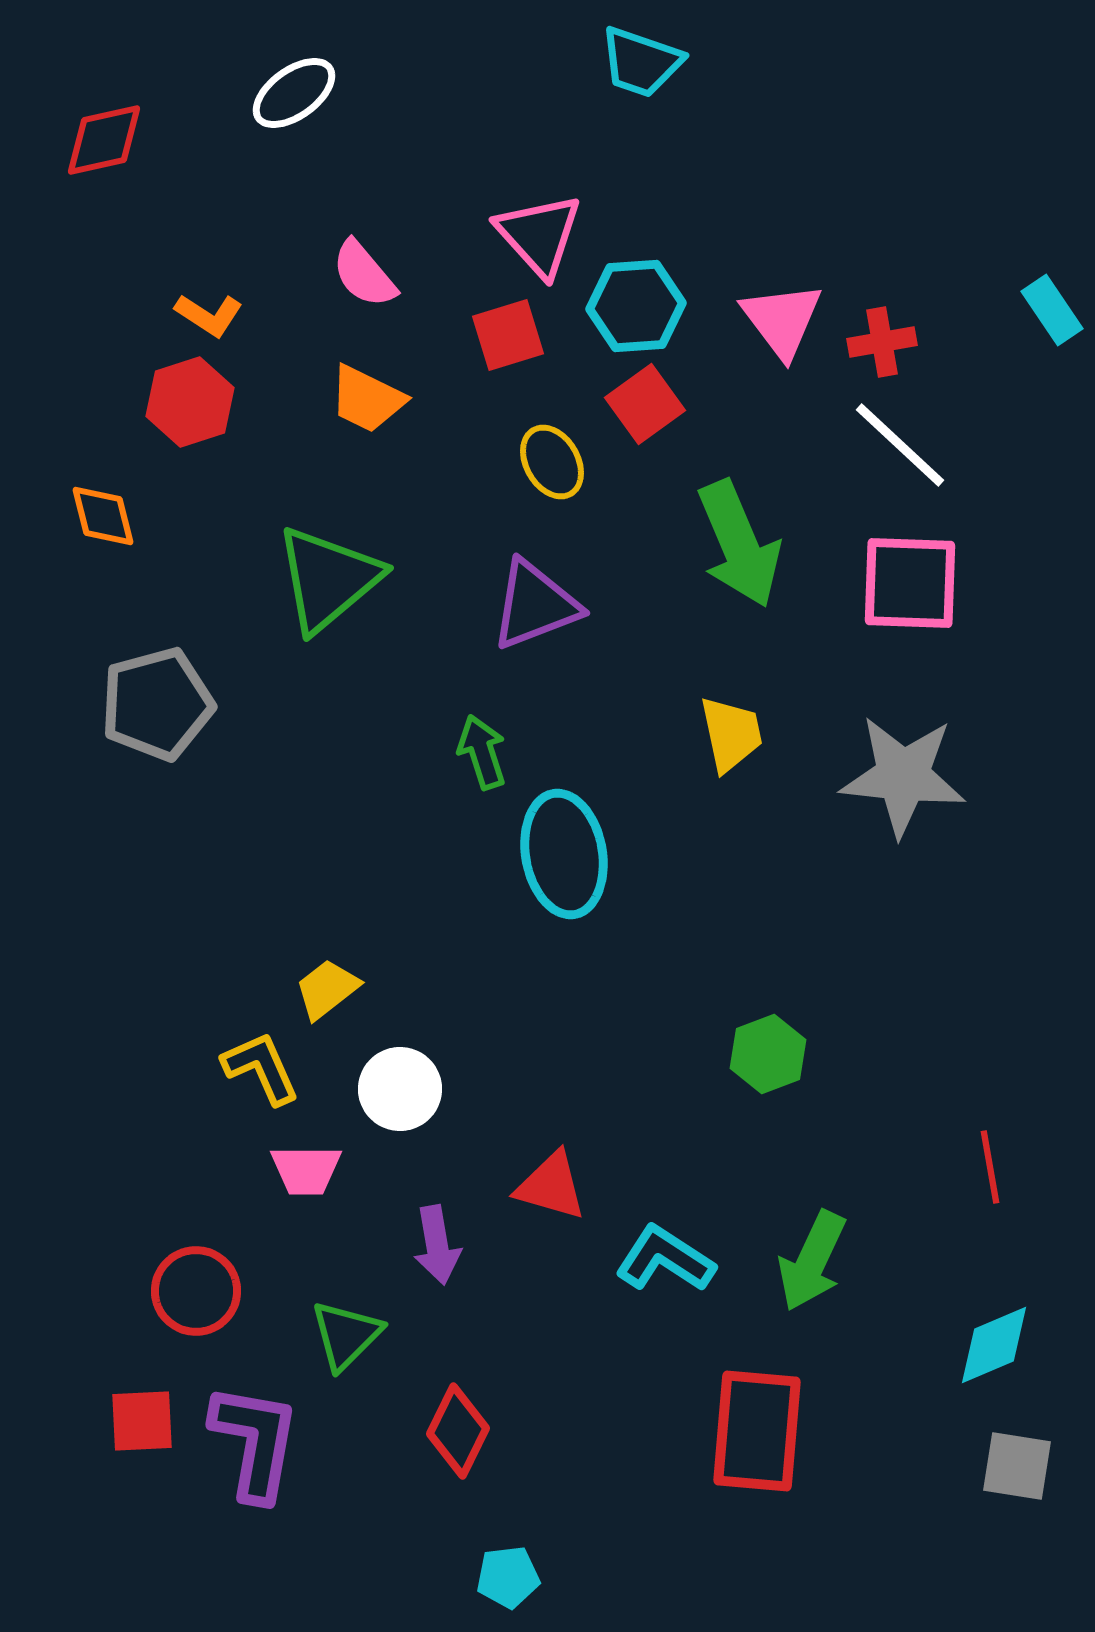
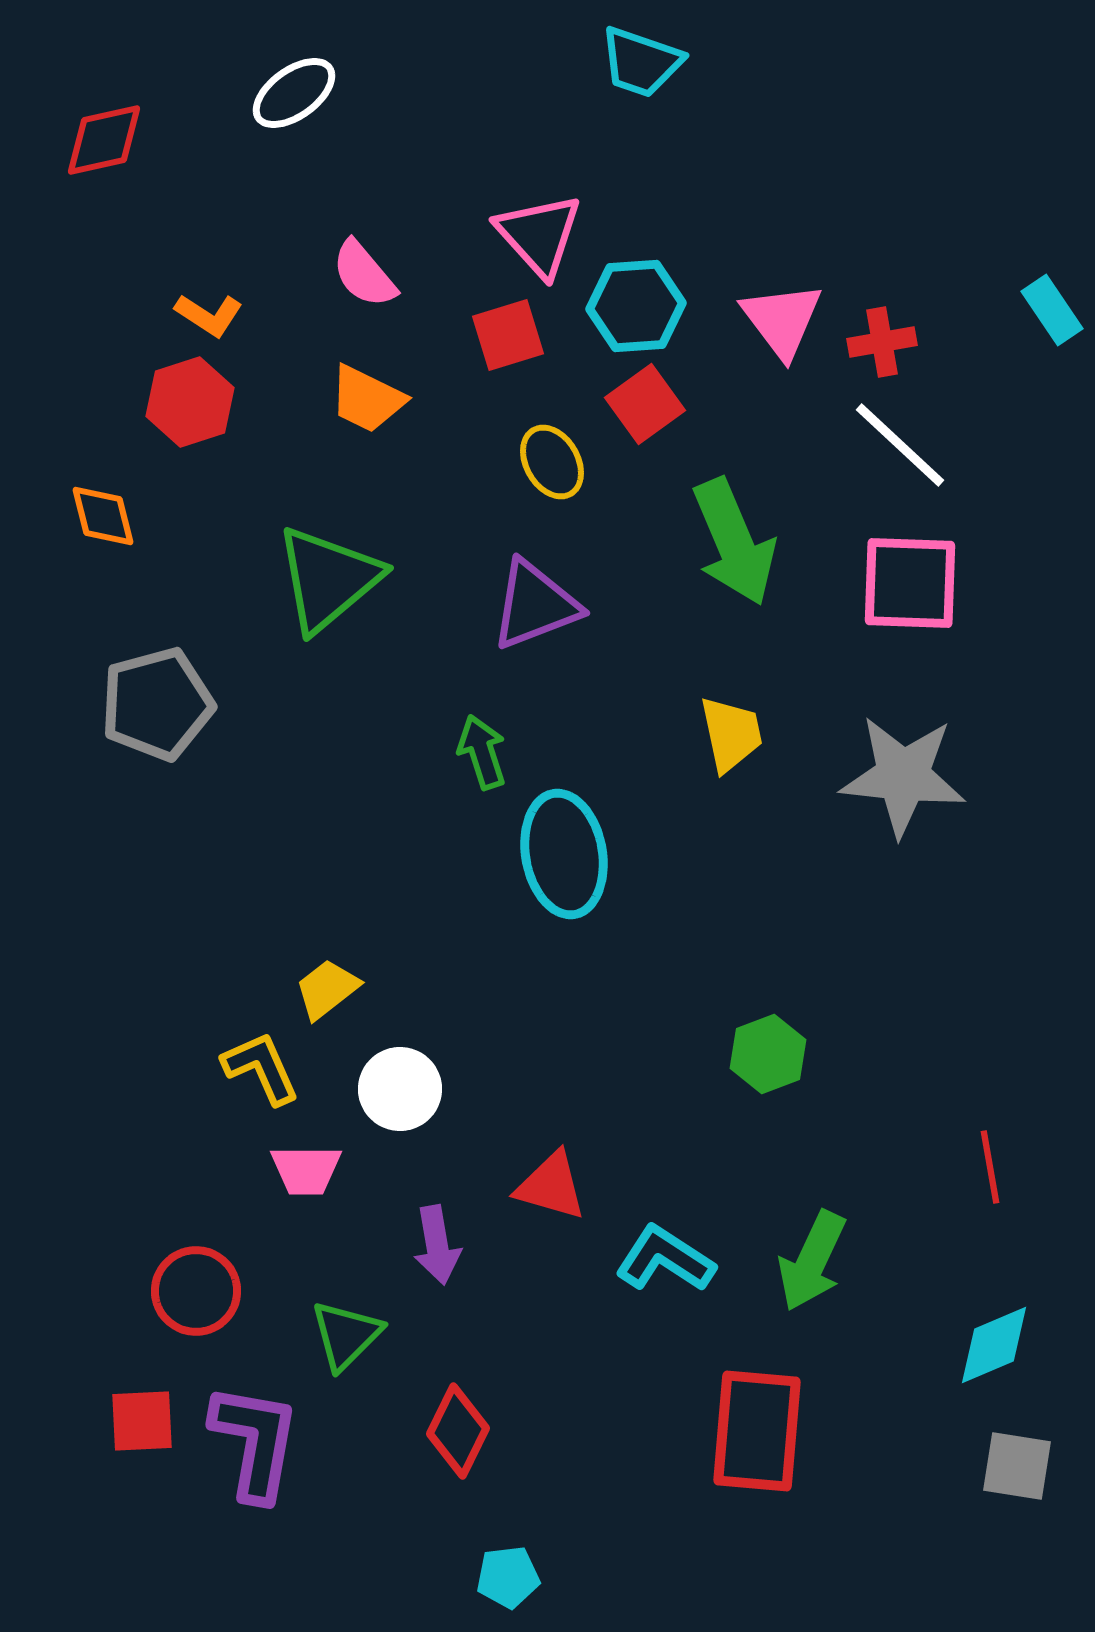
green arrow at (739, 544): moved 5 px left, 2 px up
